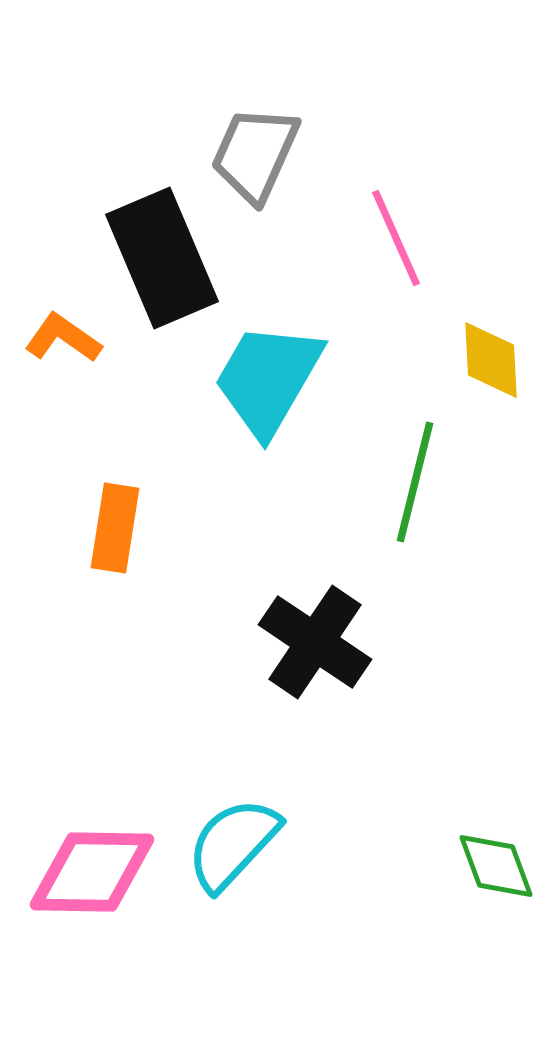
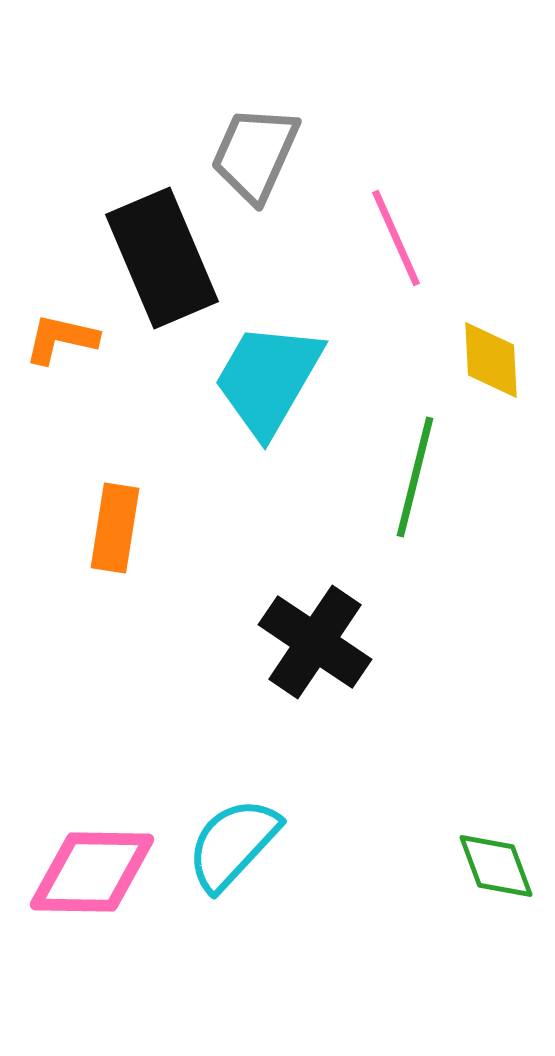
orange L-shape: moved 2 px left, 1 px down; rotated 22 degrees counterclockwise
green line: moved 5 px up
